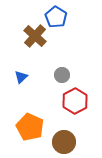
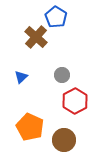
brown cross: moved 1 px right, 1 px down
brown circle: moved 2 px up
